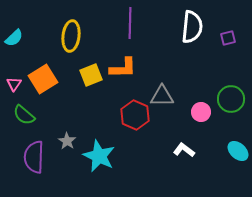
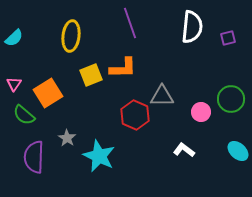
purple line: rotated 20 degrees counterclockwise
orange square: moved 5 px right, 14 px down
gray star: moved 3 px up
